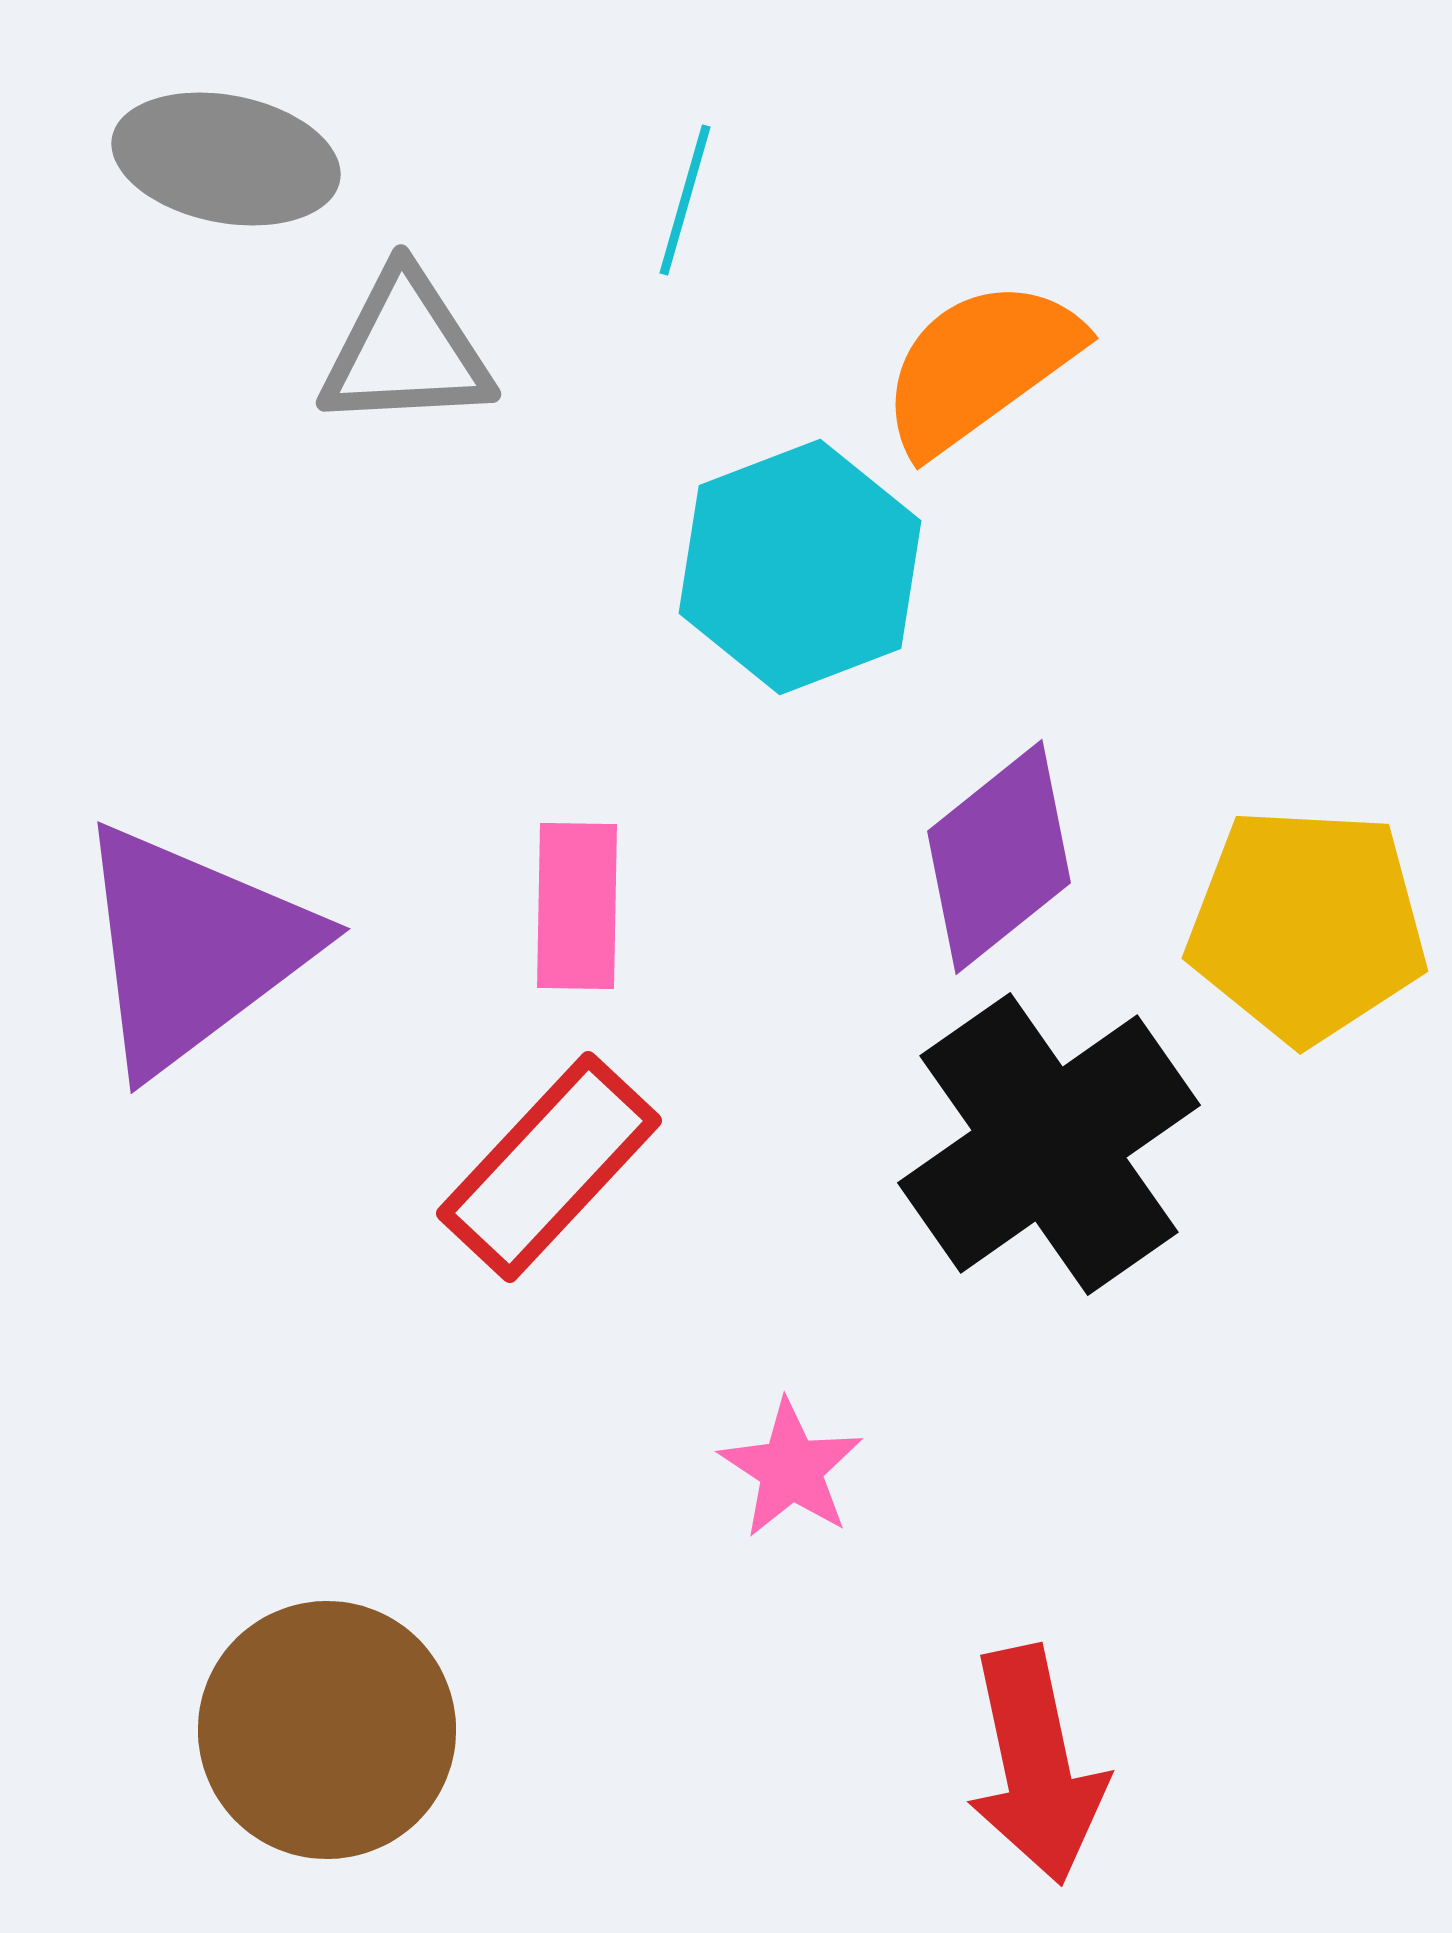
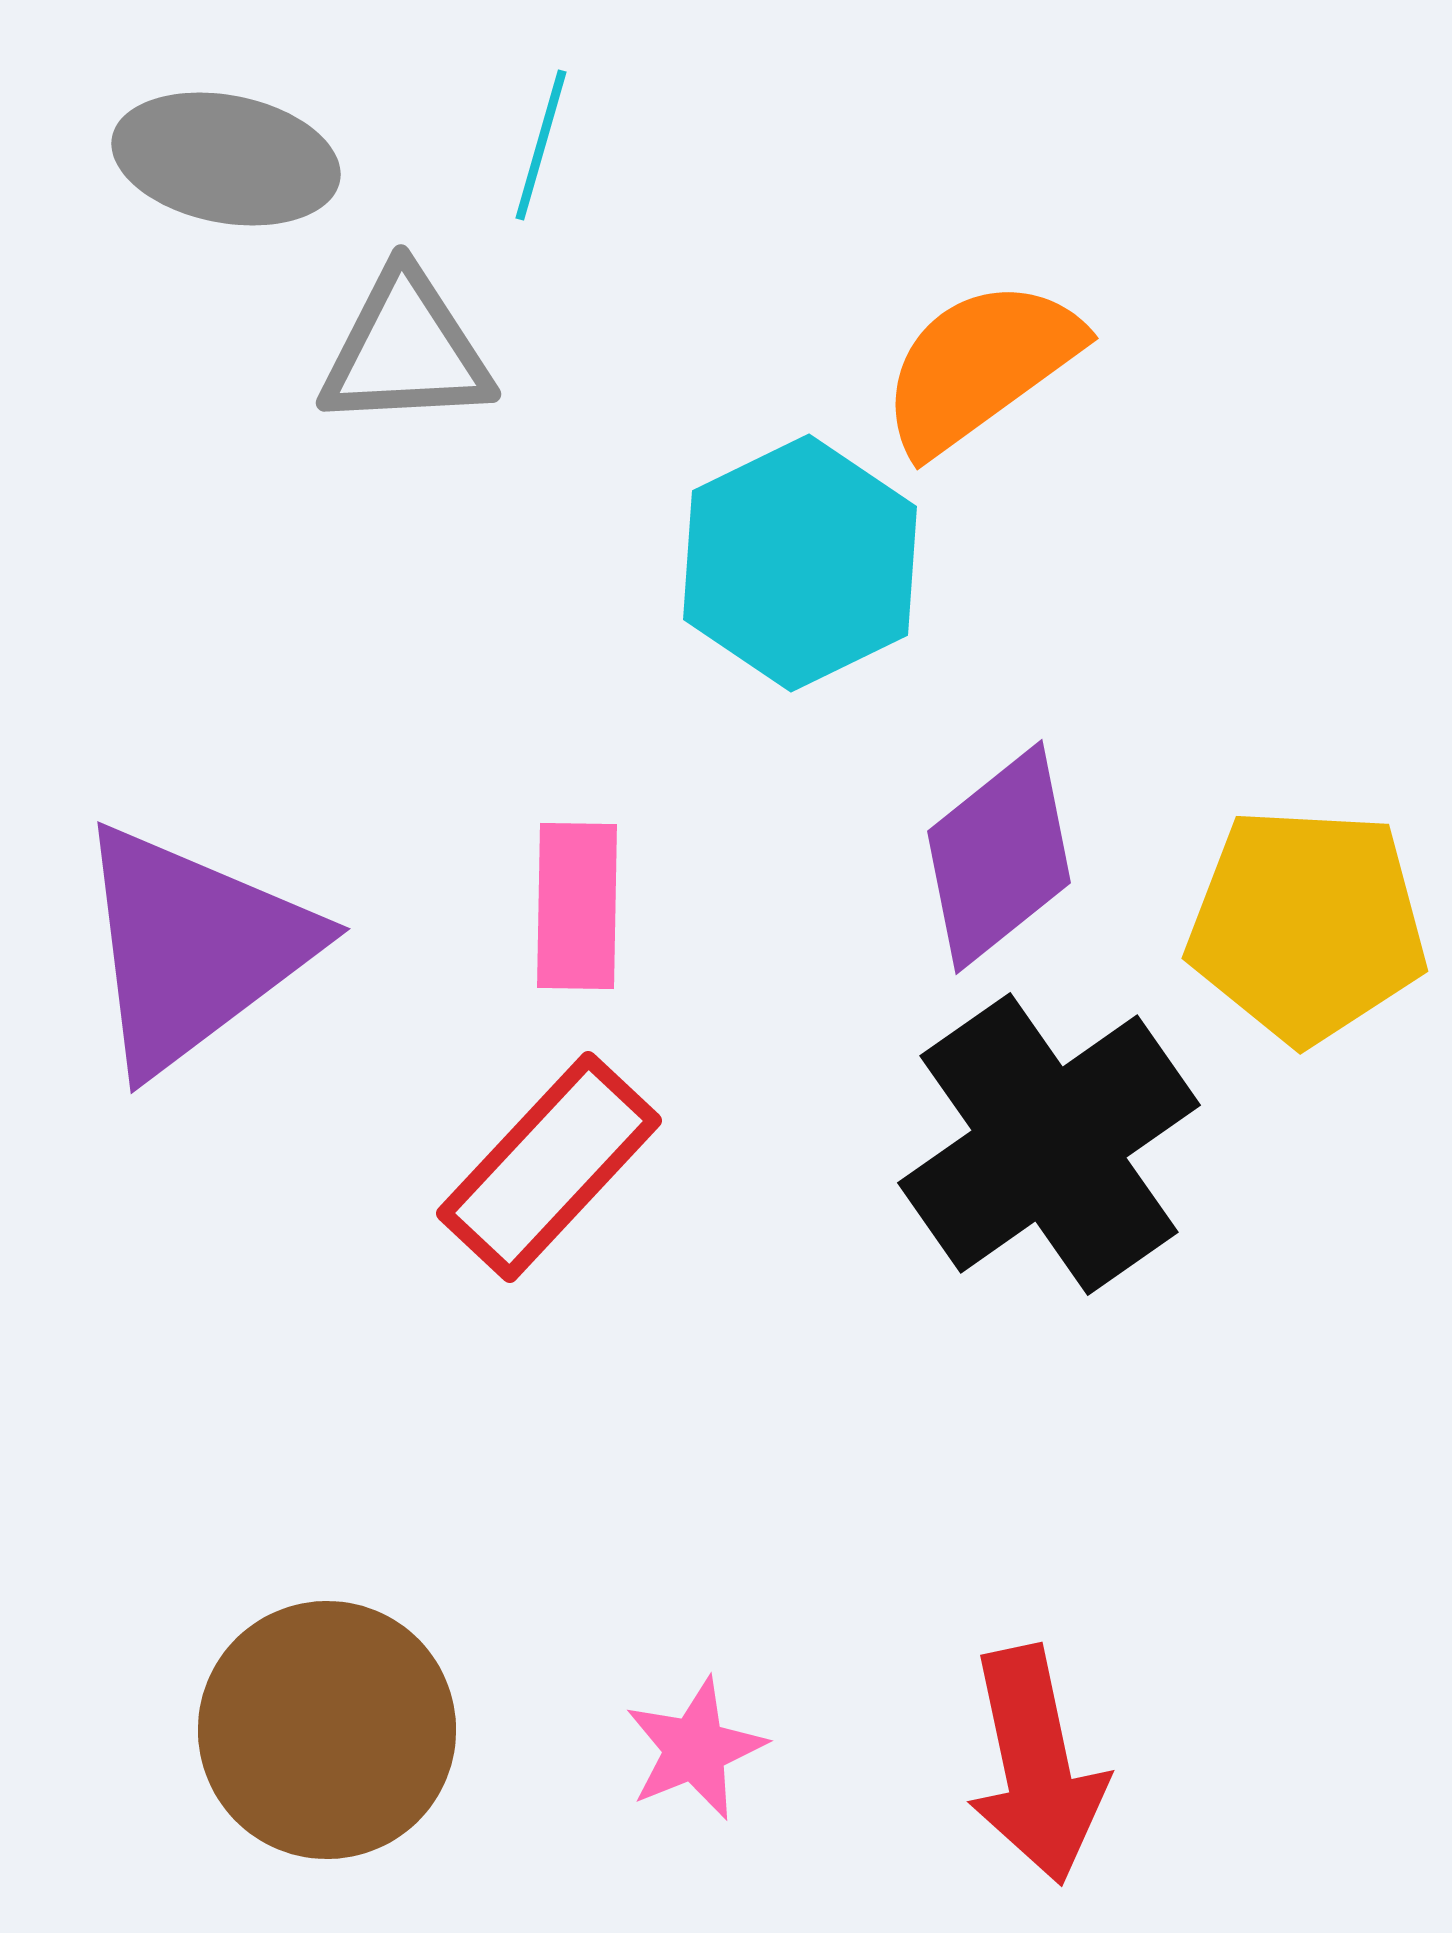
cyan line: moved 144 px left, 55 px up
cyan hexagon: moved 4 px up; rotated 5 degrees counterclockwise
pink star: moved 96 px left, 280 px down; rotated 17 degrees clockwise
